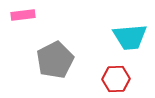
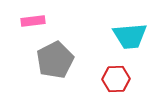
pink rectangle: moved 10 px right, 6 px down
cyan trapezoid: moved 1 px up
